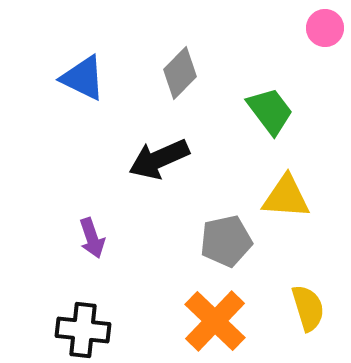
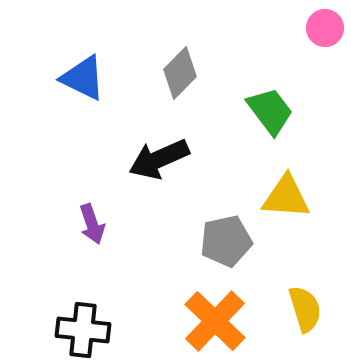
purple arrow: moved 14 px up
yellow semicircle: moved 3 px left, 1 px down
